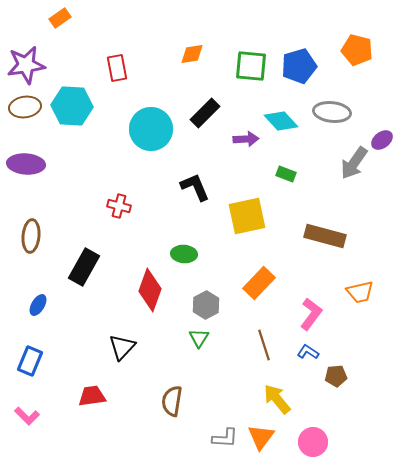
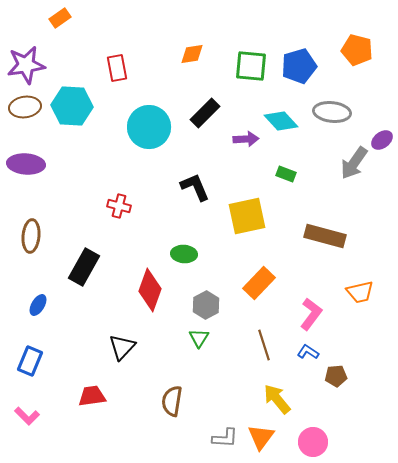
cyan circle at (151, 129): moved 2 px left, 2 px up
